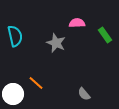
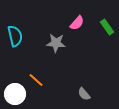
pink semicircle: rotated 133 degrees clockwise
green rectangle: moved 2 px right, 8 px up
gray star: rotated 18 degrees counterclockwise
orange line: moved 3 px up
white circle: moved 2 px right
